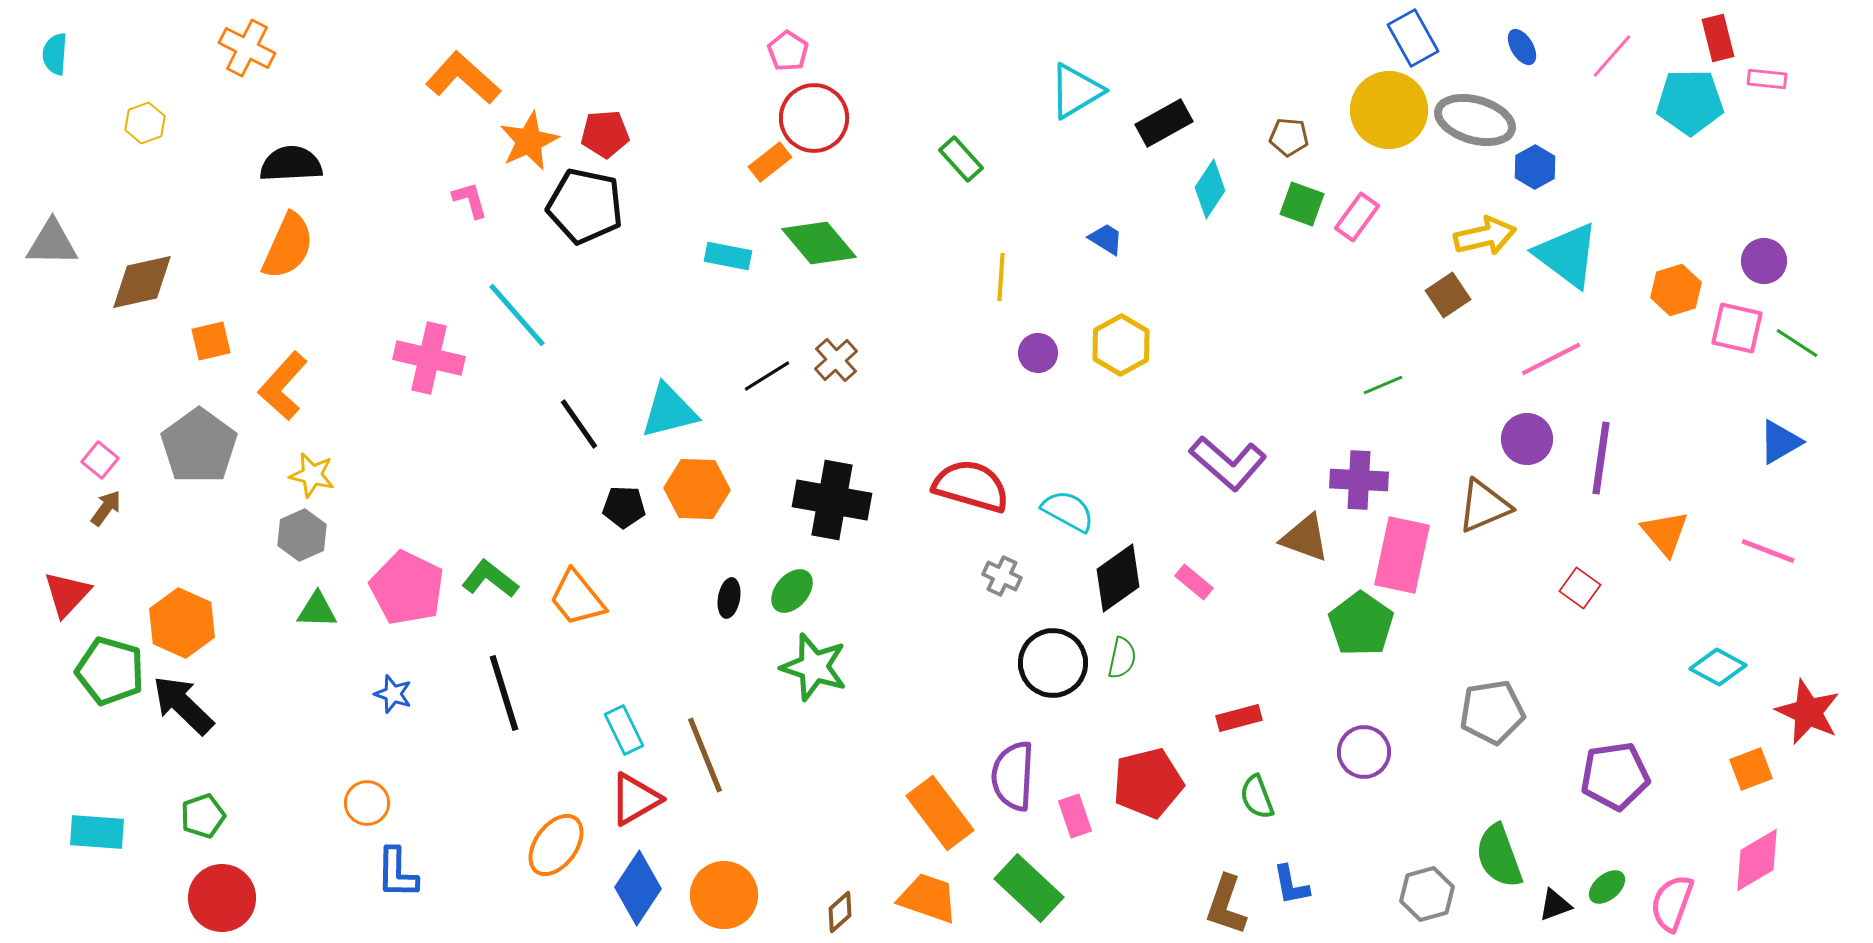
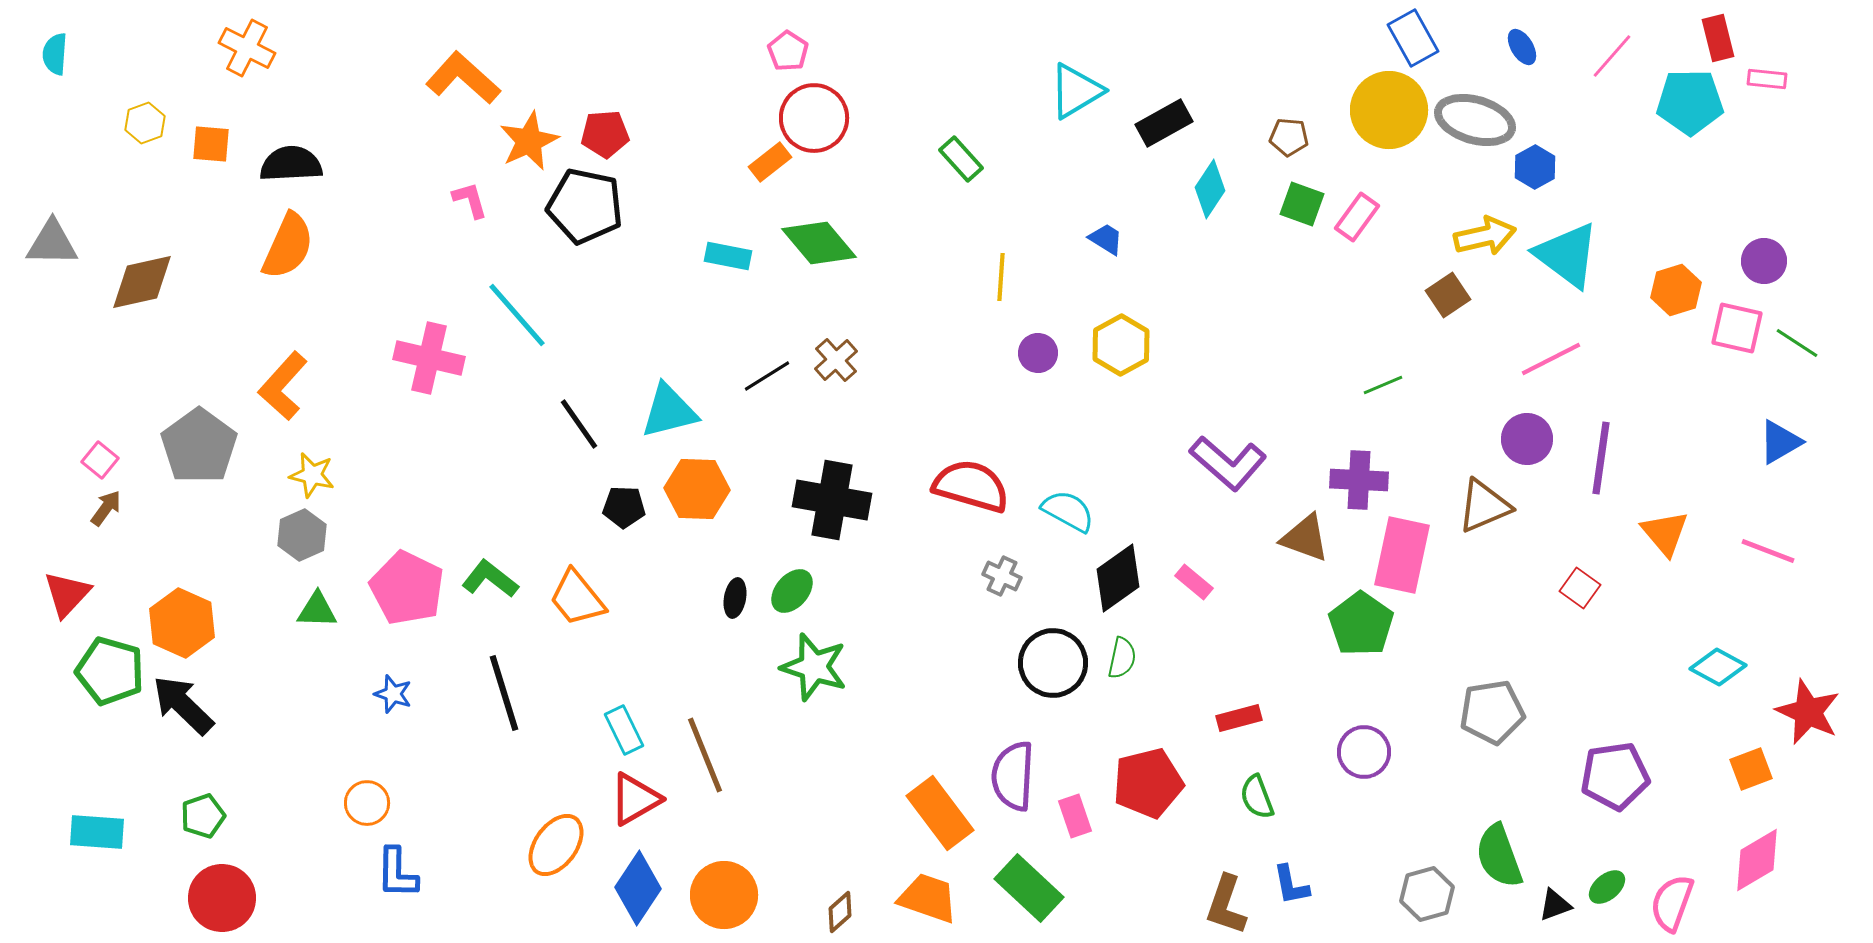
orange square at (211, 341): moved 197 px up; rotated 18 degrees clockwise
black ellipse at (729, 598): moved 6 px right
